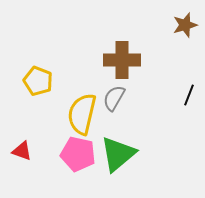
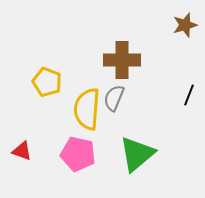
yellow pentagon: moved 9 px right, 1 px down
gray semicircle: rotated 8 degrees counterclockwise
yellow semicircle: moved 5 px right, 5 px up; rotated 9 degrees counterclockwise
green triangle: moved 19 px right
